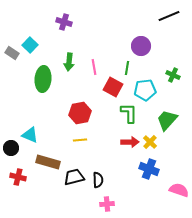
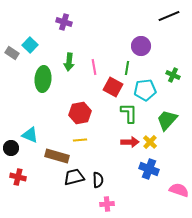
brown rectangle: moved 9 px right, 6 px up
